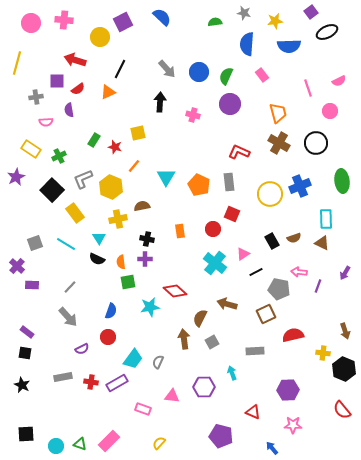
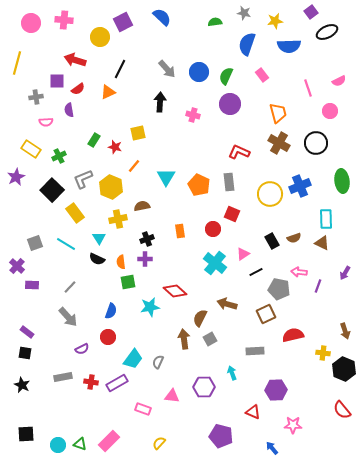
blue semicircle at (247, 44): rotated 15 degrees clockwise
black cross at (147, 239): rotated 32 degrees counterclockwise
gray square at (212, 342): moved 2 px left, 3 px up
purple hexagon at (288, 390): moved 12 px left
cyan circle at (56, 446): moved 2 px right, 1 px up
